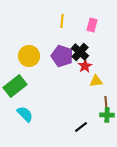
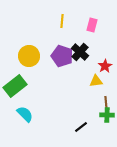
red star: moved 20 px right
